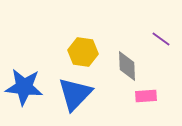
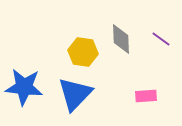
gray diamond: moved 6 px left, 27 px up
